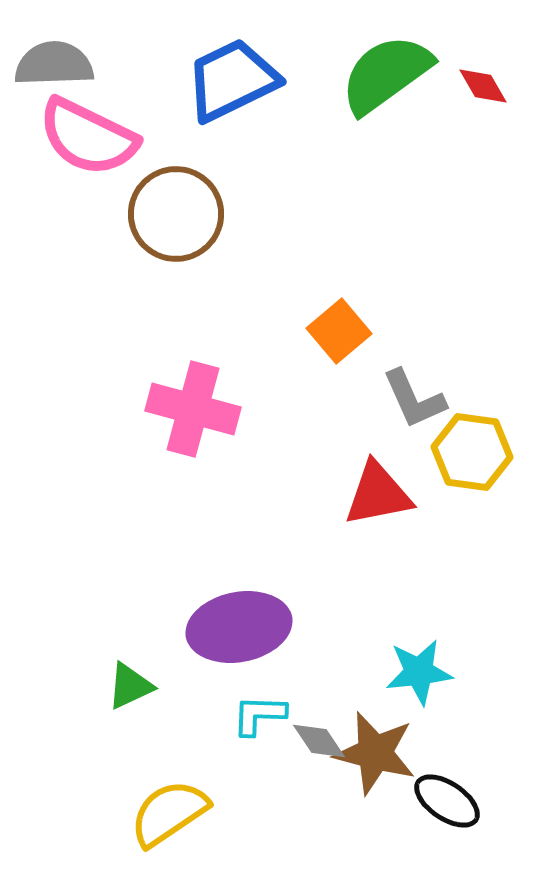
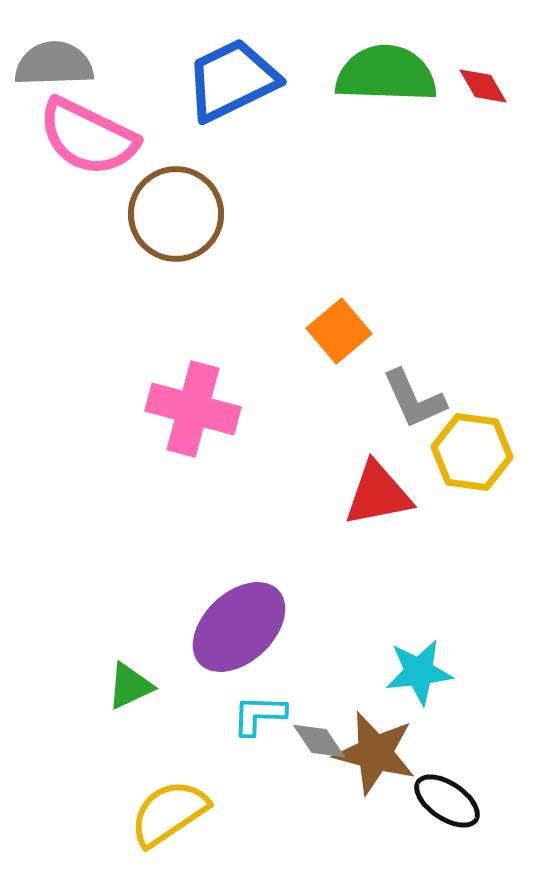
green semicircle: rotated 38 degrees clockwise
purple ellipse: rotated 32 degrees counterclockwise
